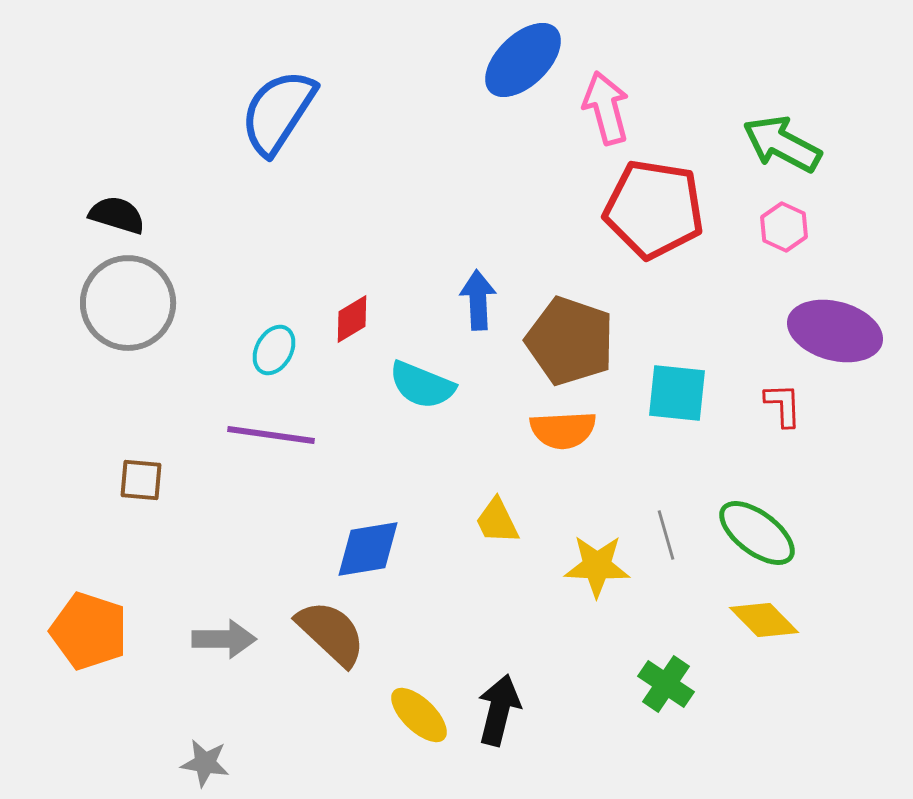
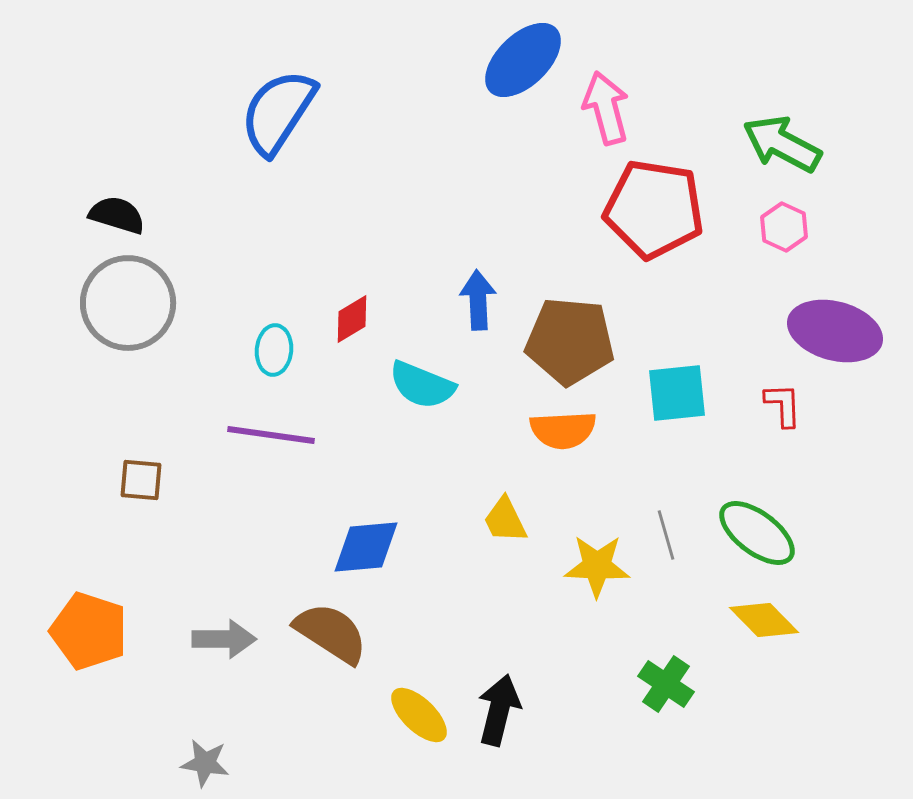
brown pentagon: rotated 14 degrees counterclockwise
cyan ellipse: rotated 24 degrees counterclockwise
cyan square: rotated 12 degrees counterclockwise
yellow trapezoid: moved 8 px right, 1 px up
blue diamond: moved 2 px left, 2 px up; rotated 4 degrees clockwise
brown semicircle: rotated 10 degrees counterclockwise
